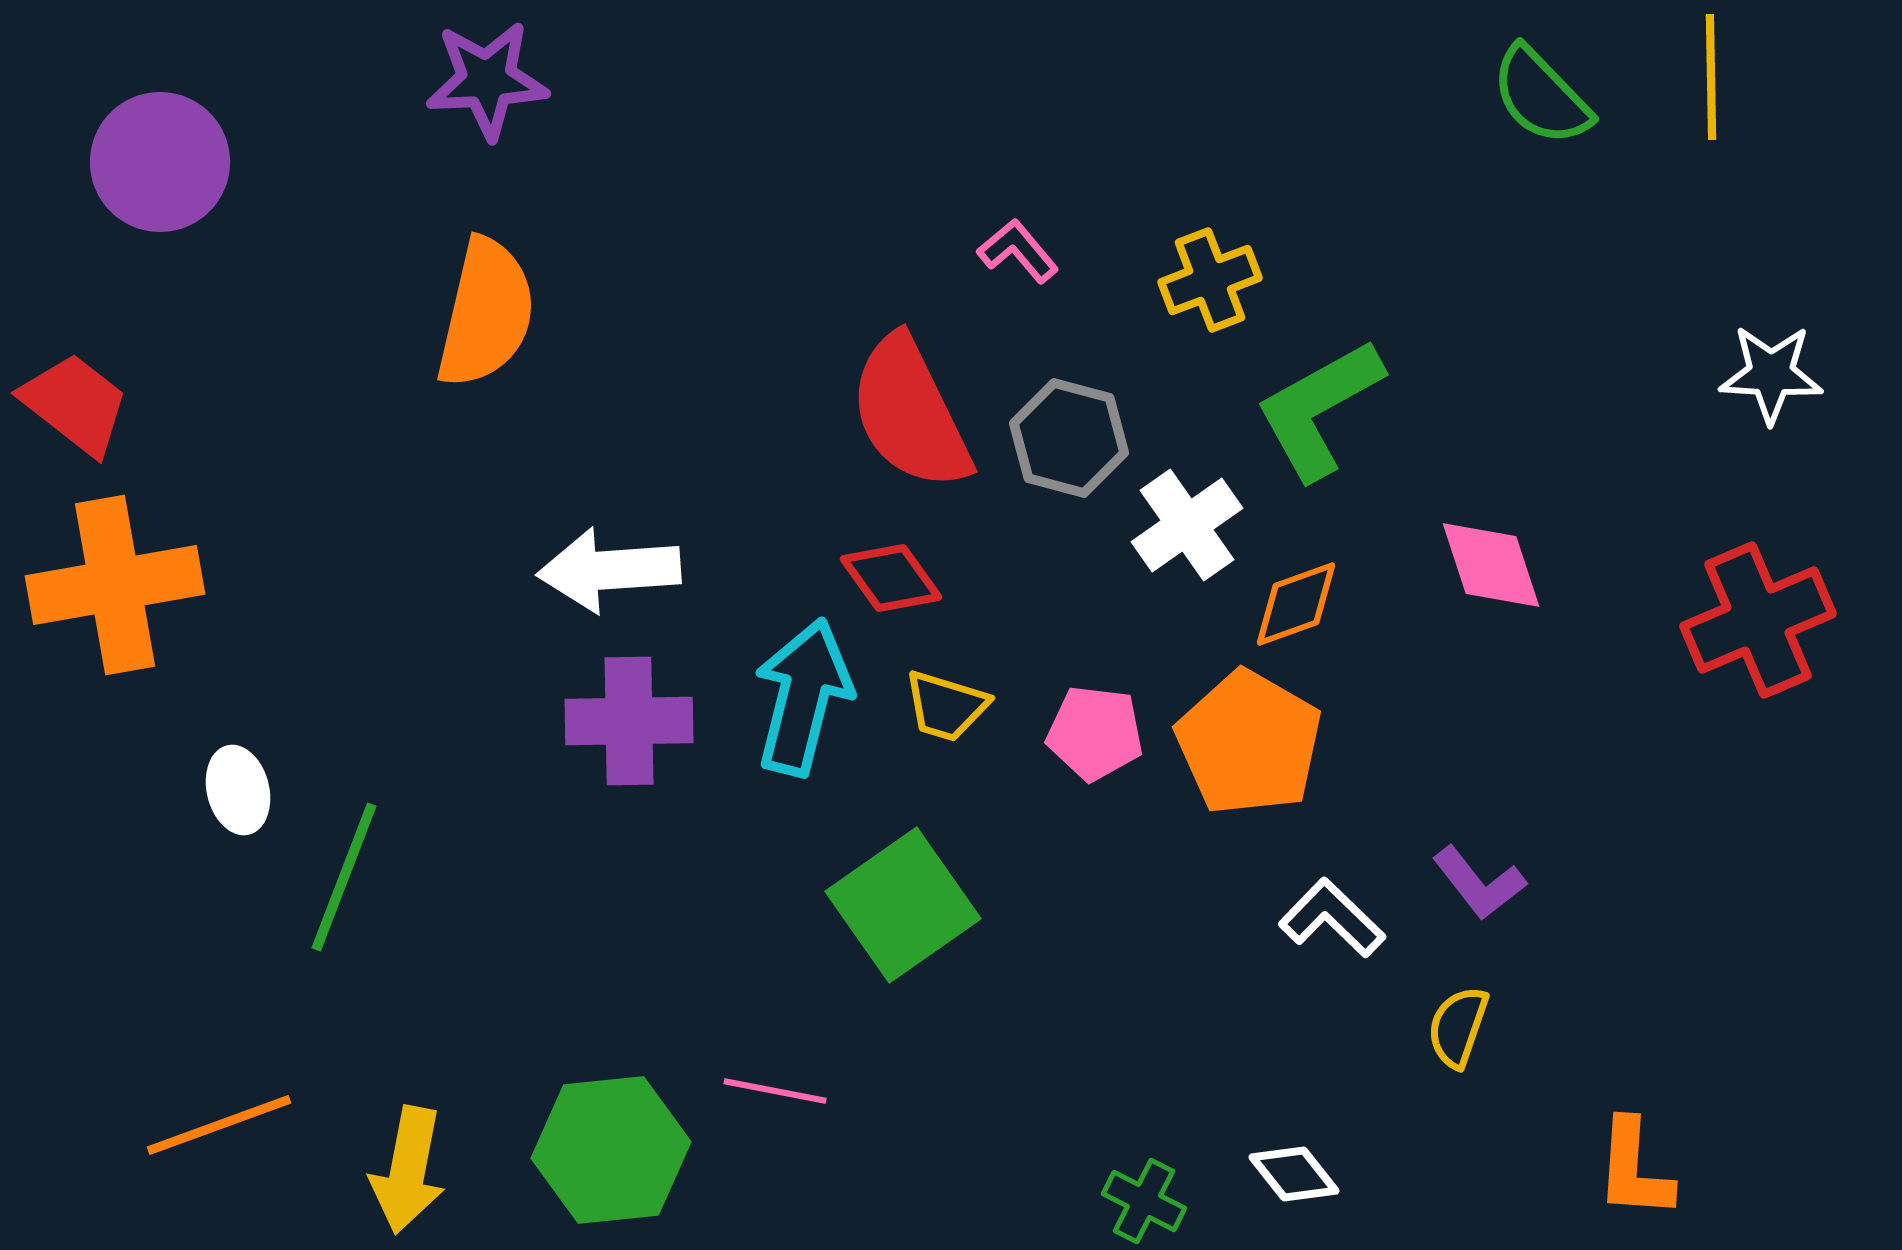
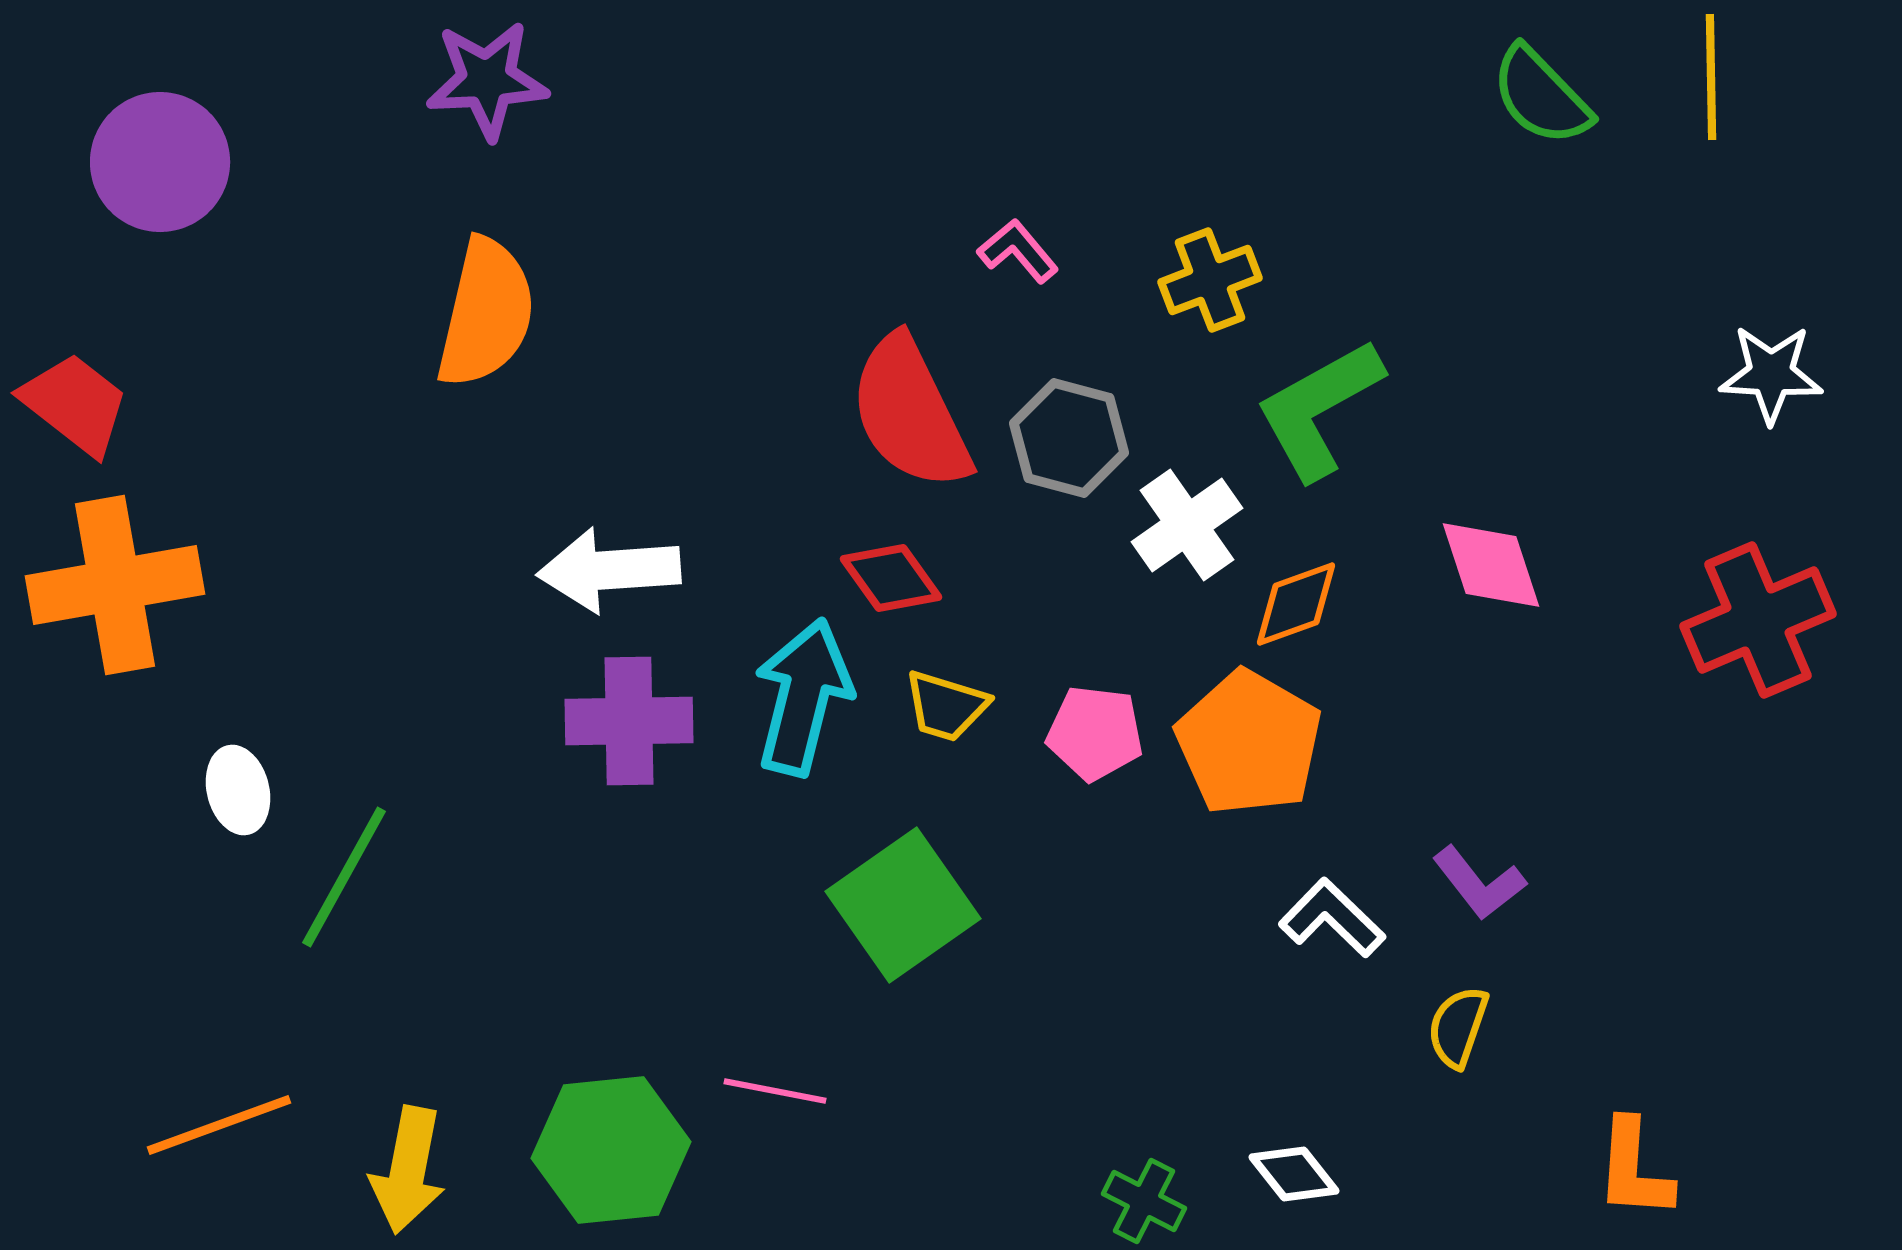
green line: rotated 8 degrees clockwise
